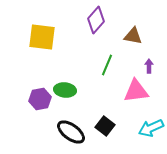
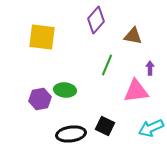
purple arrow: moved 1 px right, 2 px down
black square: rotated 12 degrees counterclockwise
black ellipse: moved 2 px down; rotated 44 degrees counterclockwise
